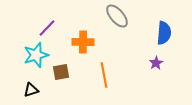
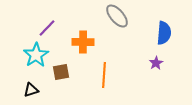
cyan star: rotated 15 degrees counterclockwise
orange line: rotated 15 degrees clockwise
